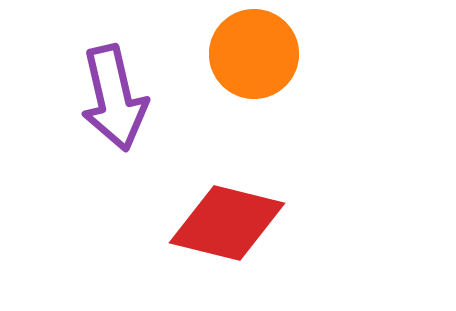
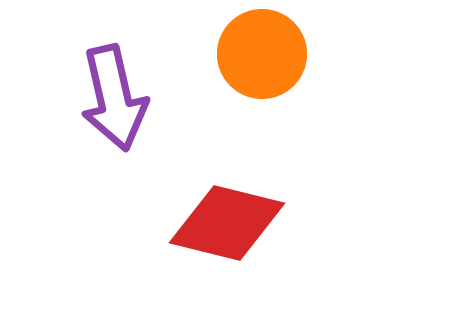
orange circle: moved 8 px right
